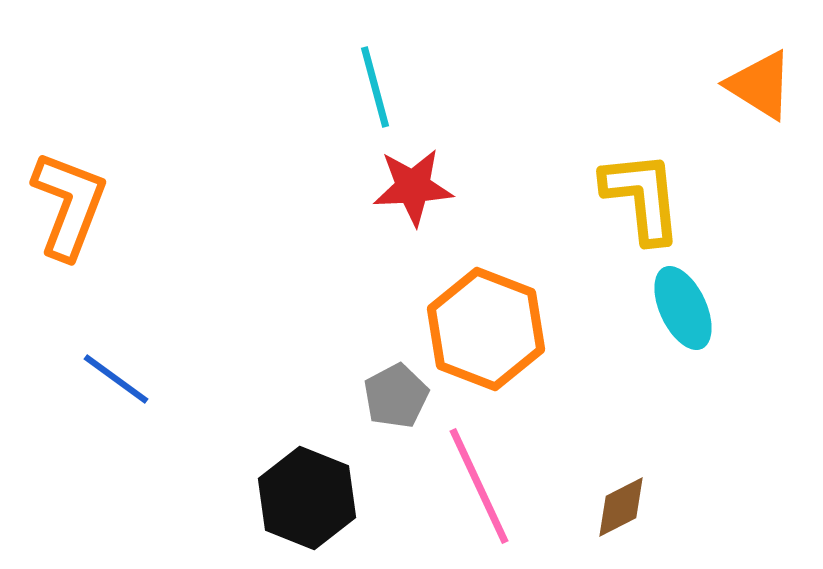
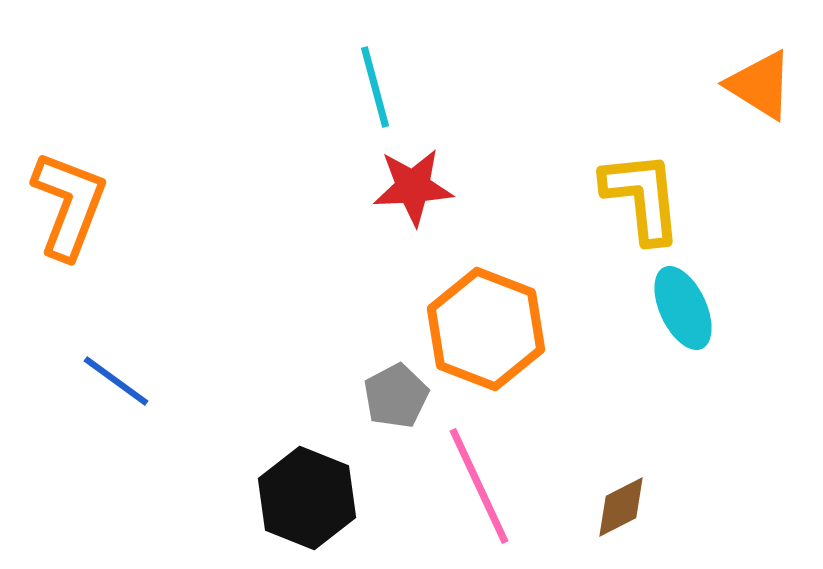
blue line: moved 2 px down
